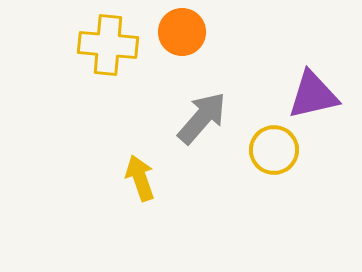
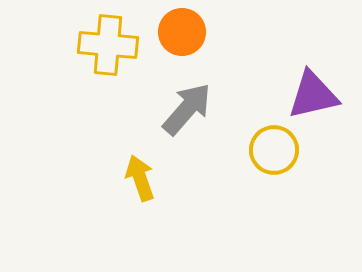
gray arrow: moved 15 px left, 9 px up
